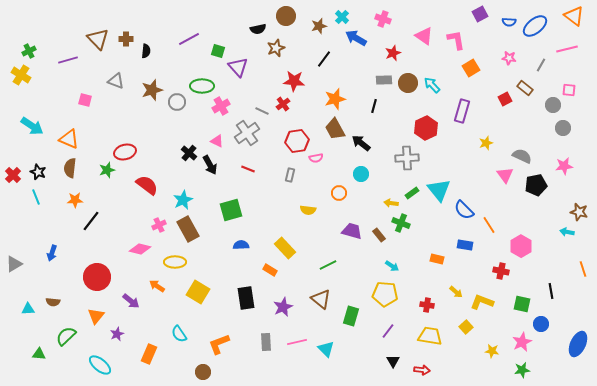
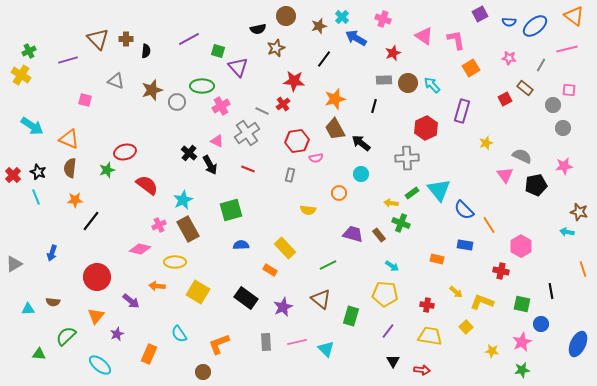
purple trapezoid at (352, 231): moved 1 px right, 3 px down
orange arrow at (157, 286): rotated 28 degrees counterclockwise
black rectangle at (246, 298): rotated 45 degrees counterclockwise
